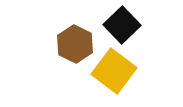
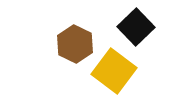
black square: moved 14 px right, 2 px down
